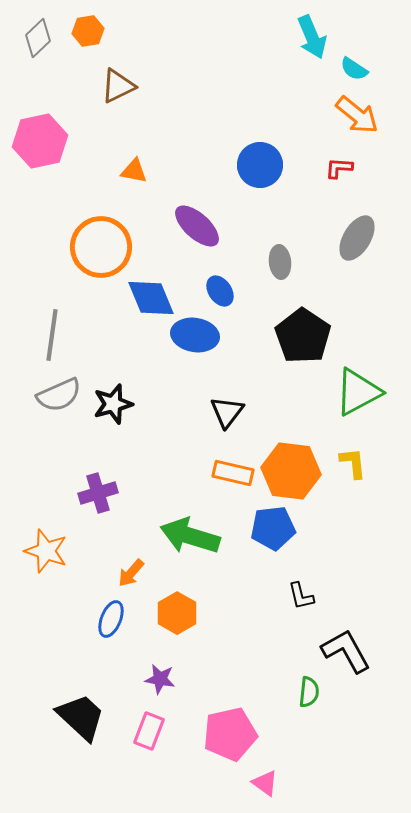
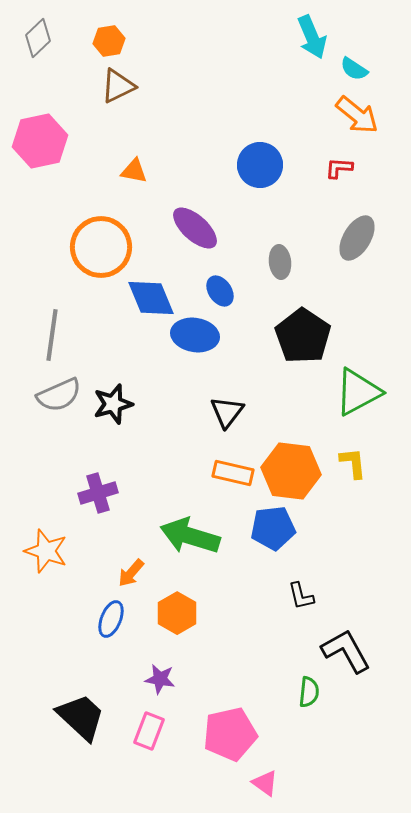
orange hexagon at (88, 31): moved 21 px right, 10 px down
purple ellipse at (197, 226): moved 2 px left, 2 px down
